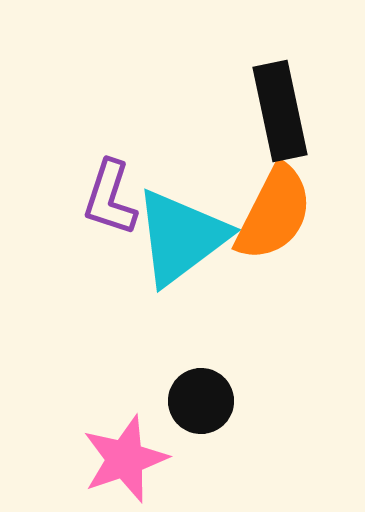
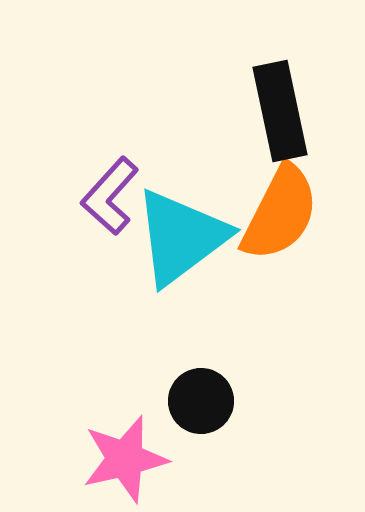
purple L-shape: moved 2 px up; rotated 24 degrees clockwise
orange semicircle: moved 6 px right
pink star: rotated 6 degrees clockwise
